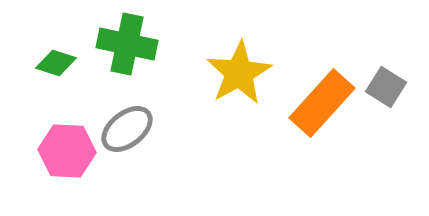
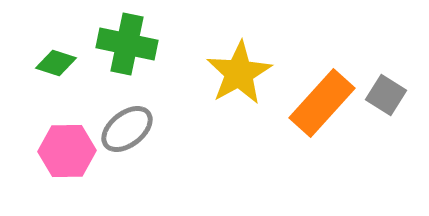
gray square: moved 8 px down
pink hexagon: rotated 4 degrees counterclockwise
